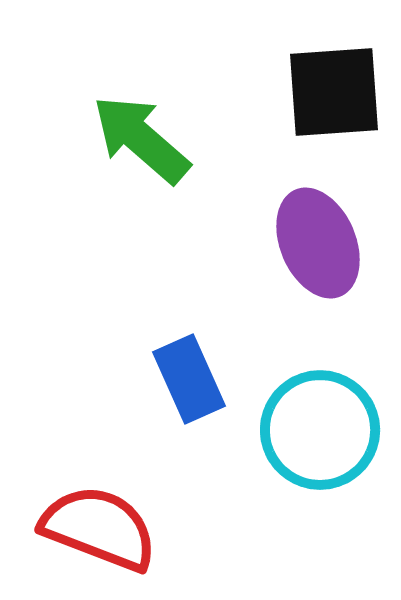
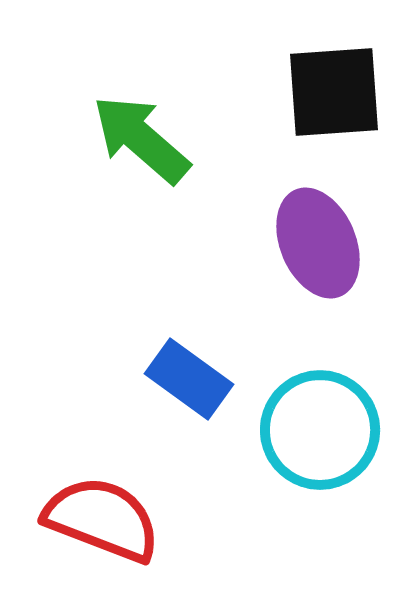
blue rectangle: rotated 30 degrees counterclockwise
red semicircle: moved 3 px right, 9 px up
